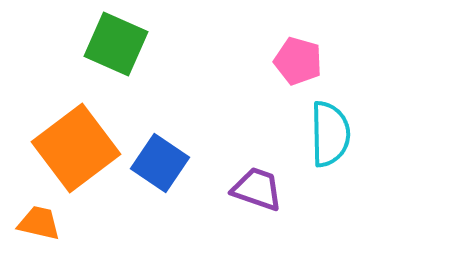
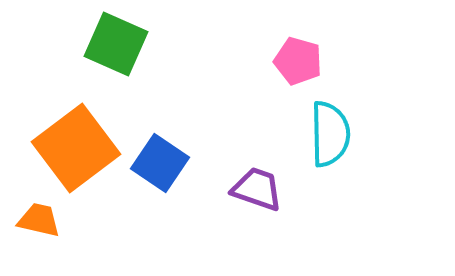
orange trapezoid: moved 3 px up
